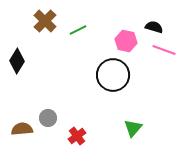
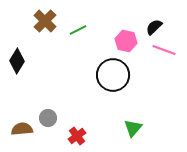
black semicircle: rotated 60 degrees counterclockwise
